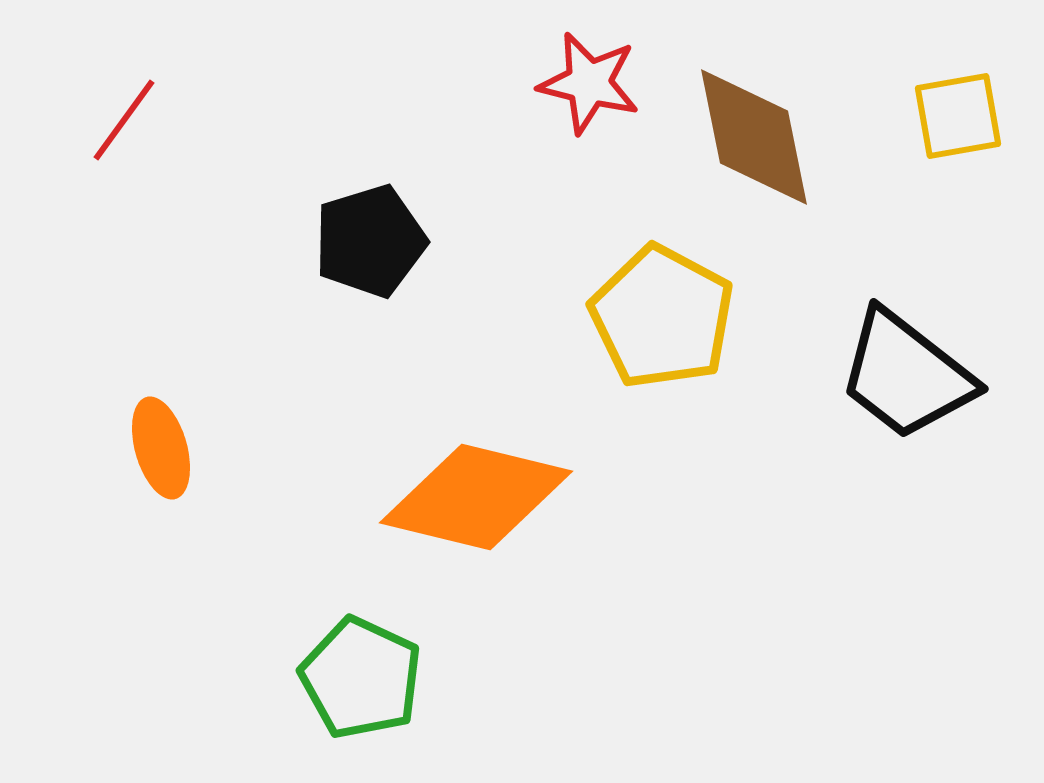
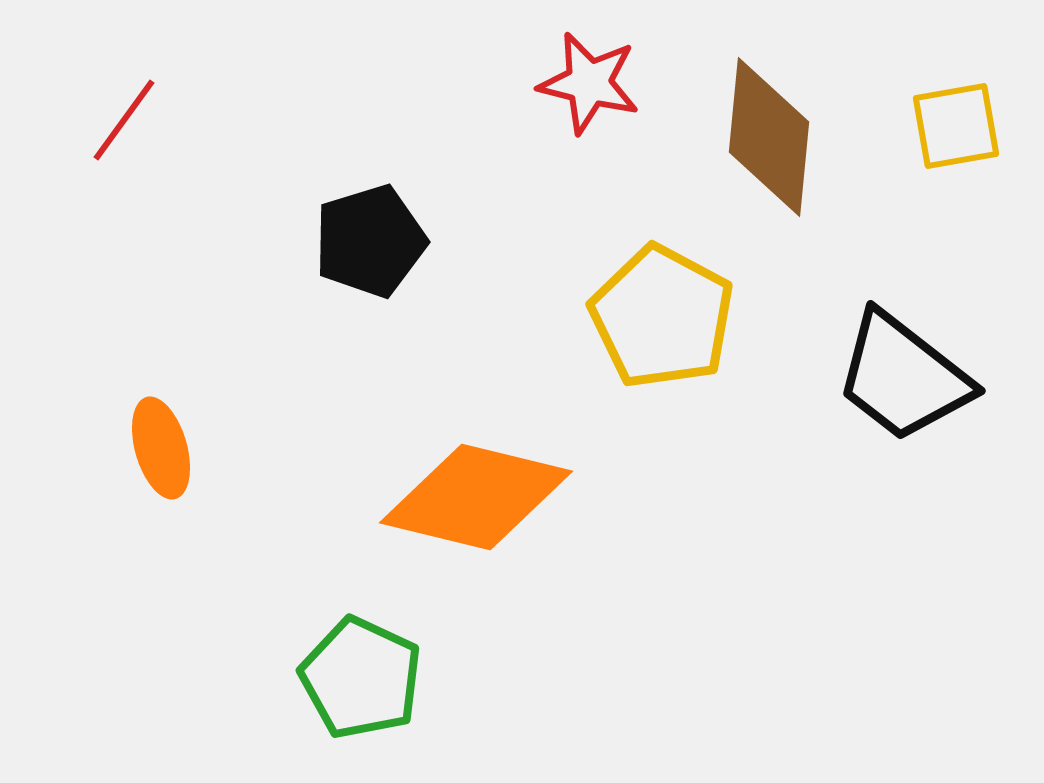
yellow square: moved 2 px left, 10 px down
brown diamond: moved 15 px right; rotated 17 degrees clockwise
black trapezoid: moved 3 px left, 2 px down
